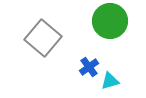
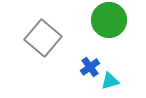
green circle: moved 1 px left, 1 px up
blue cross: moved 1 px right
